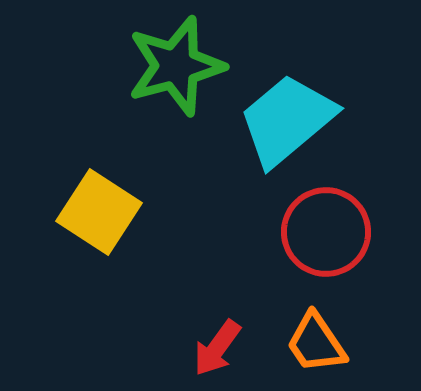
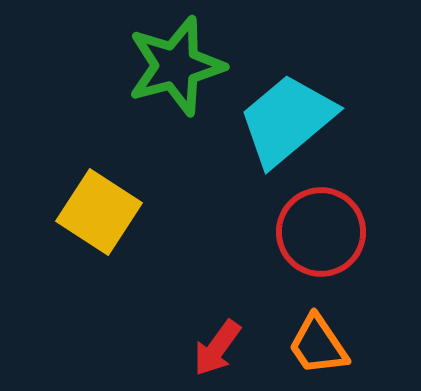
red circle: moved 5 px left
orange trapezoid: moved 2 px right, 2 px down
